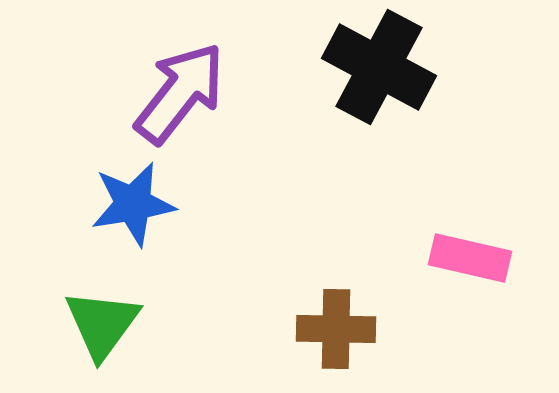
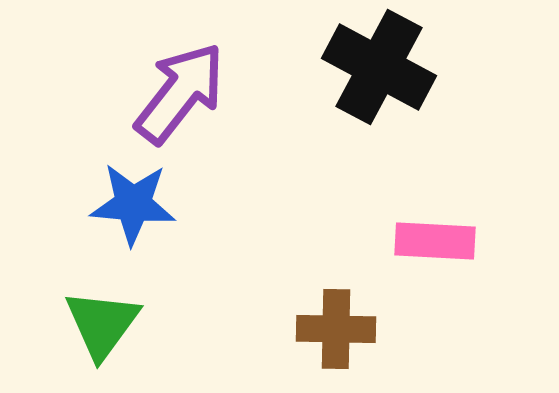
blue star: rotated 14 degrees clockwise
pink rectangle: moved 35 px left, 17 px up; rotated 10 degrees counterclockwise
